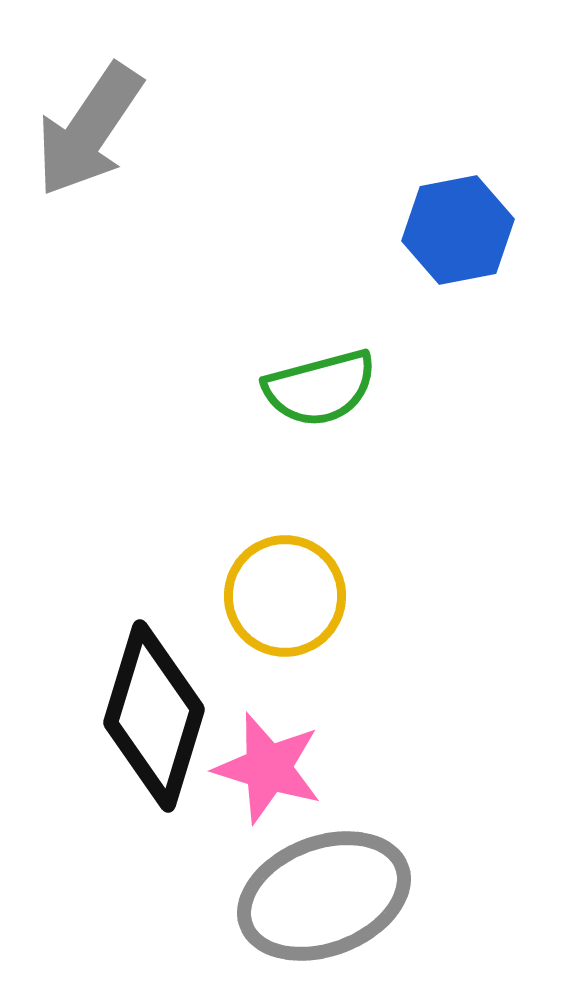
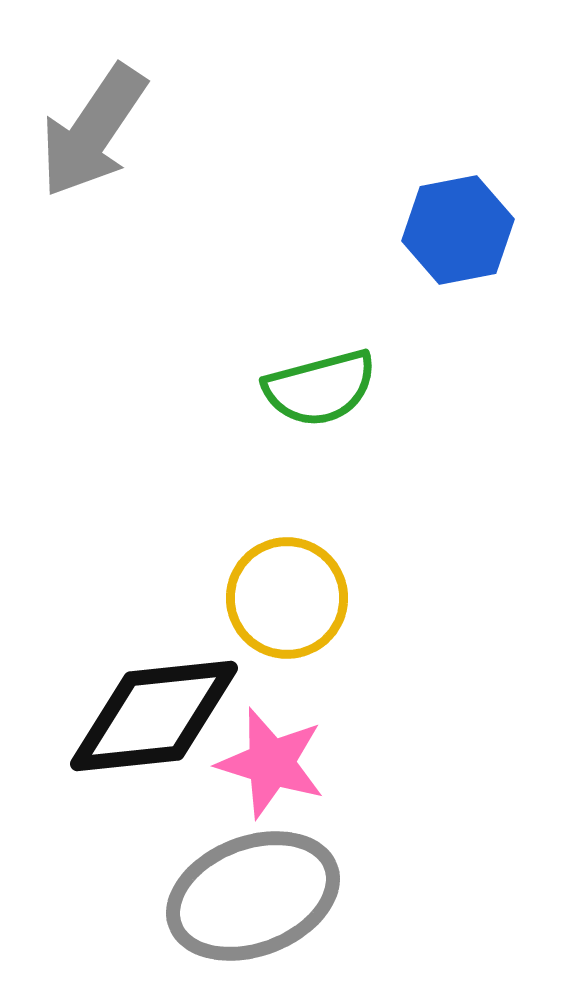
gray arrow: moved 4 px right, 1 px down
yellow circle: moved 2 px right, 2 px down
black diamond: rotated 67 degrees clockwise
pink star: moved 3 px right, 5 px up
gray ellipse: moved 71 px left
